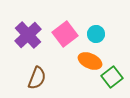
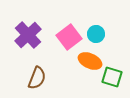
pink square: moved 4 px right, 3 px down
green square: rotated 35 degrees counterclockwise
